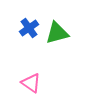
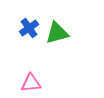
pink triangle: rotated 40 degrees counterclockwise
